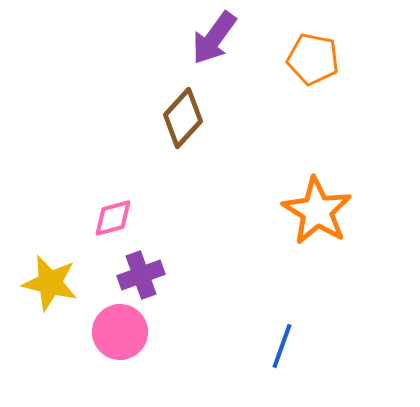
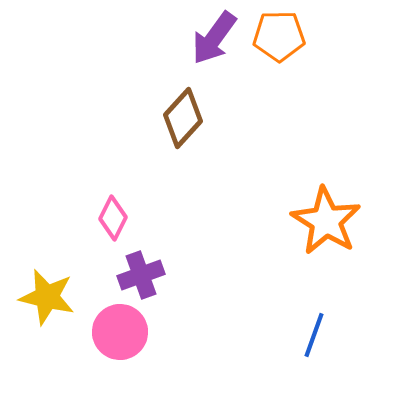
orange pentagon: moved 34 px left, 23 px up; rotated 12 degrees counterclockwise
orange star: moved 9 px right, 10 px down
pink diamond: rotated 48 degrees counterclockwise
yellow star: moved 3 px left, 14 px down
blue line: moved 32 px right, 11 px up
